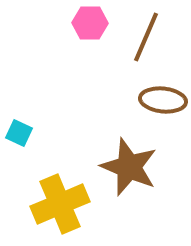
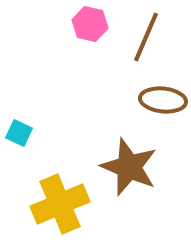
pink hexagon: moved 1 px down; rotated 12 degrees clockwise
